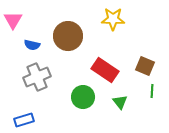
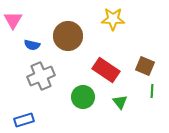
red rectangle: moved 1 px right
gray cross: moved 4 px right, 1 px up
